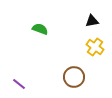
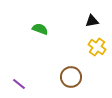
yellow cross: moved 2 px right
brown circle: moved 3 px left
